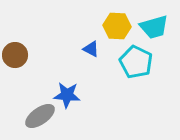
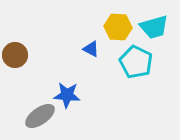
yellow hexagon: moved 1 px right, 1 px down
